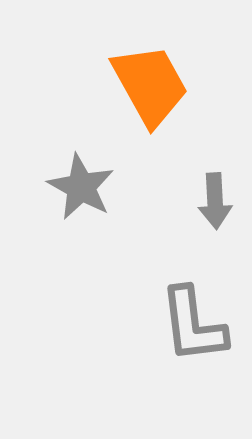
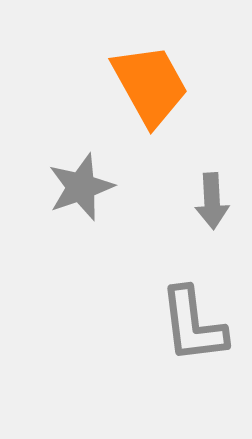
gray star: rotated 24 degrees clockwise
gray arrow: moved 3 px left
